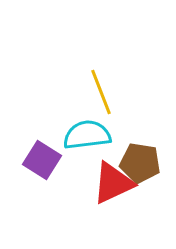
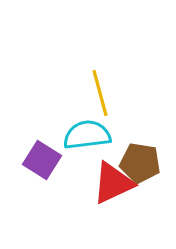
yellow line: moved 1 px left, 1 px down; rotated 6 degrees clockwise
